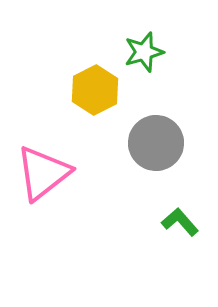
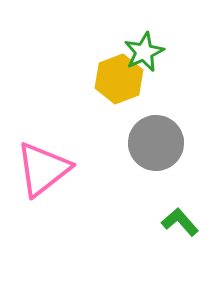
green star: rotated 9 degrees counterclockwise
yellow hexagon: moved 24 px right, 11 px up; rotated 6 degrees clockwise
pink triangle: moved 4 px up
